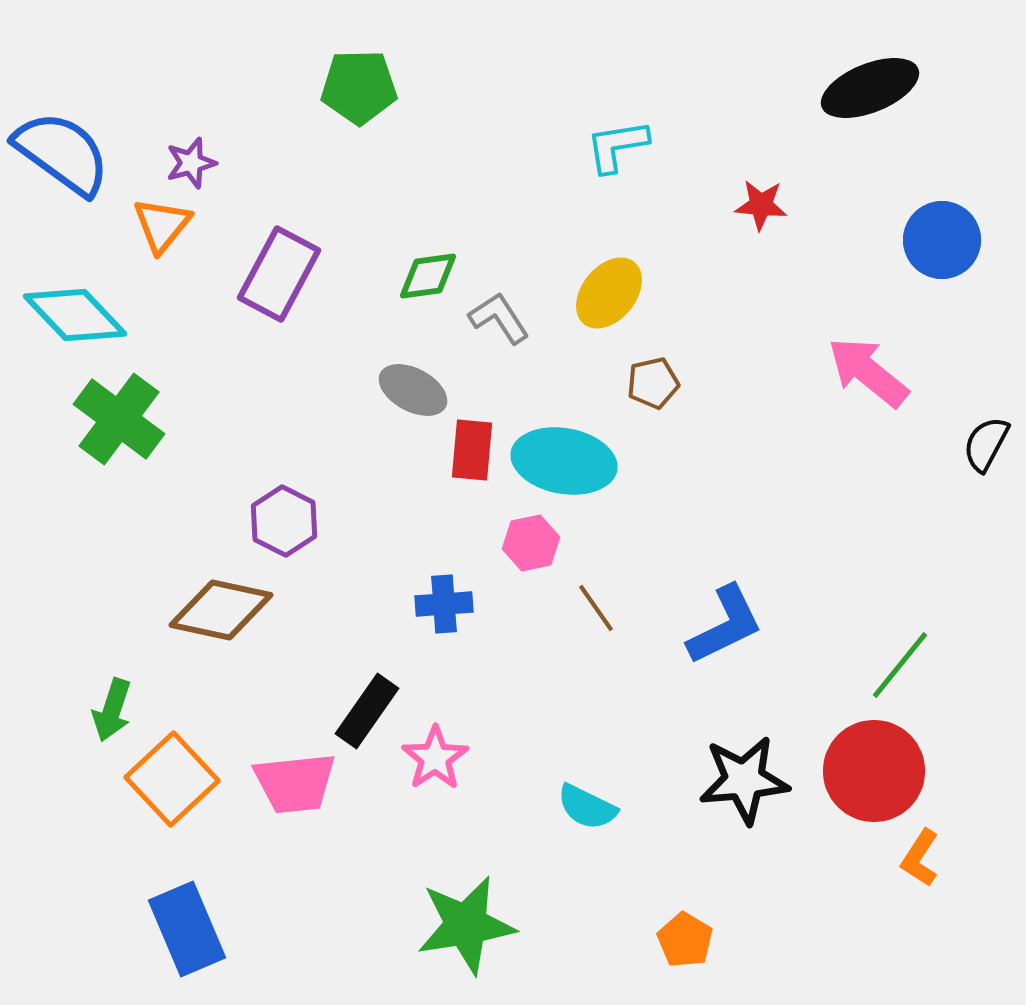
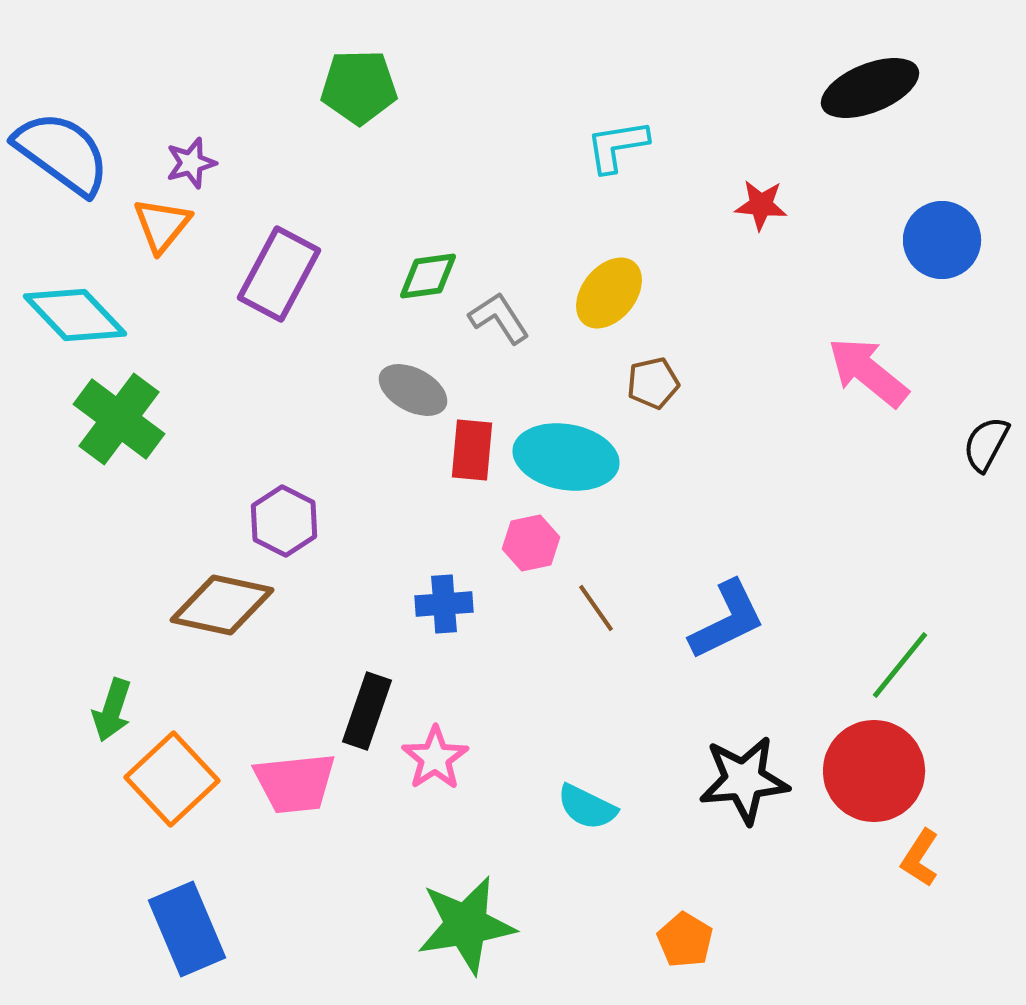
cyan ellipse: moved 2 px right, 4 px up
brown diamond: moved 1 px right, 5 px up
blue L-shape: moved 2 px right, 5 px up
black rectangle: rotated 16 degrees counterclockwise
